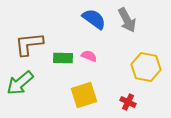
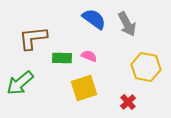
gray arrow: moved 4 px down
brown L-shape: moved 4 px right, 6 px up
green rectangle: moved 1 px left
yellow square: moved 7 px up
red cross: rotated 21 degrees clockwise
